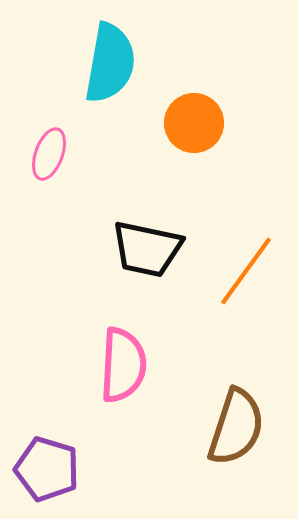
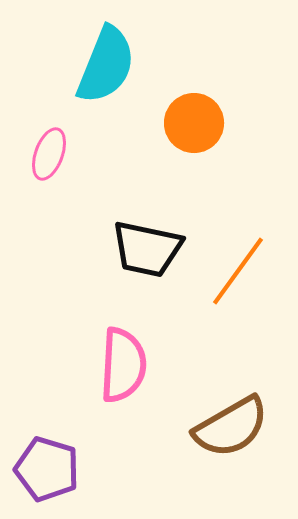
cyan semicircle: moved 4 px left, 2 px down; rotated 12 degrees clockwise
orange line: moved 8 px left
brown semicircle: moved 5 px left; rotated 42 degrees clockwise
